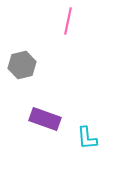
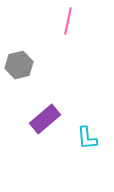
gray hexagon: moved 3 px left
purple rectangle: rotated 60 degrees counterclockwise
